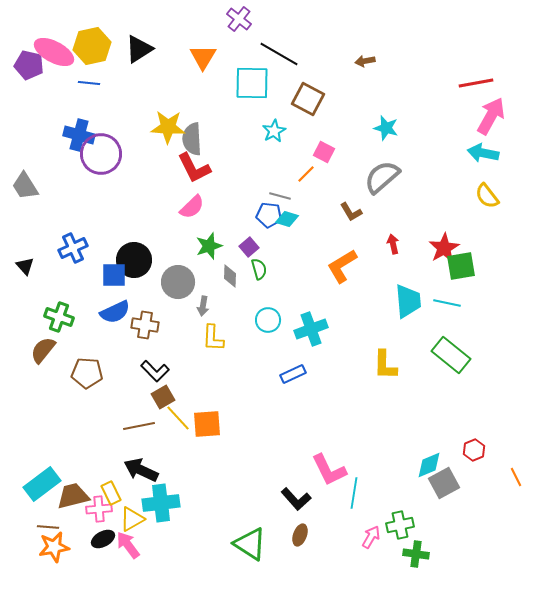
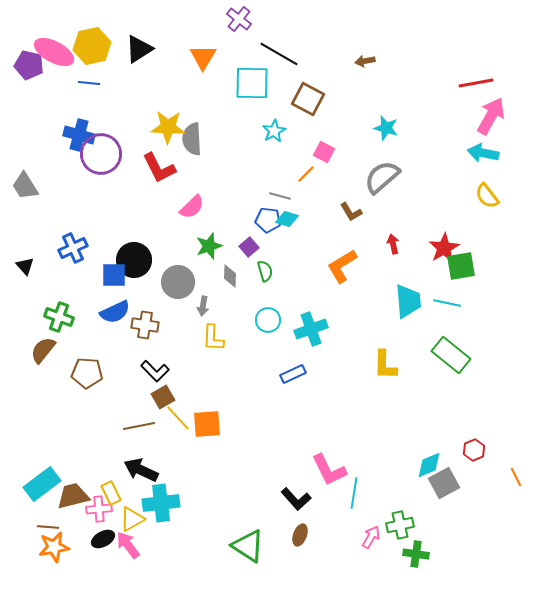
red L-shape at (194, 168): moved 35 px left
blue pentagon at (269, 215): moved 1 px left, 5 px down
green semicircle at (259, 269): moved 6 px right, 2 px down
green triangle at (250, 544): moved 2 px left, 2 px down
